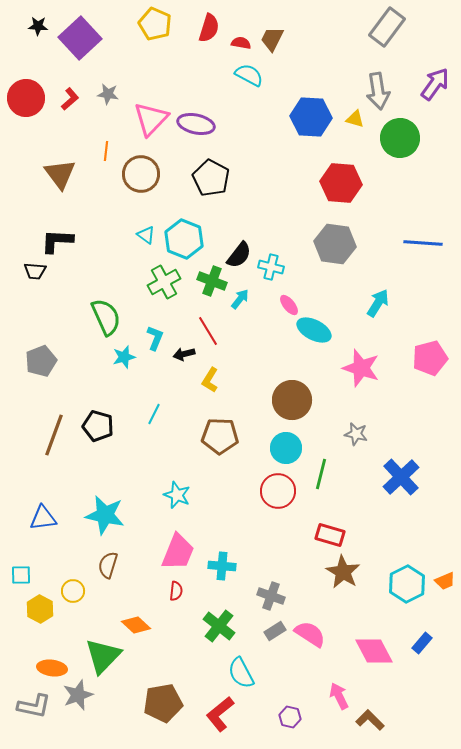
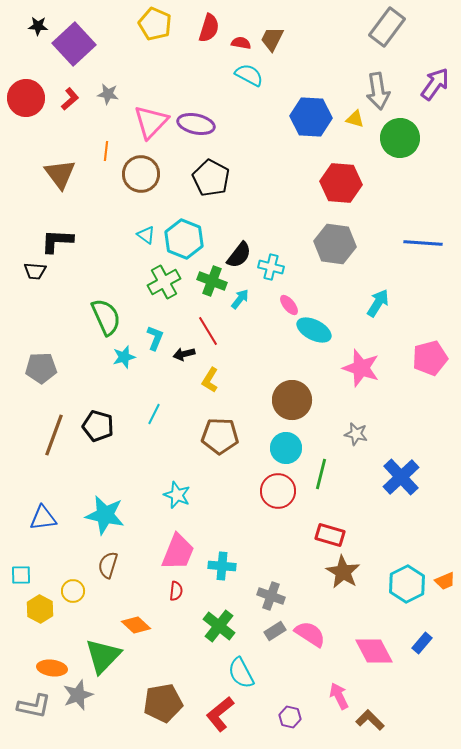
purple square at (80, 38): moved 6 px left, 6 px down
pink triangle at (151, 119): moved 3 px down
gray pentagon at (41, 361): moved 7 px down; rotated 20 degrees clockwise
